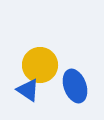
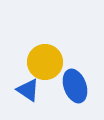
yellow circle: moved 5 px right, 3 px up
